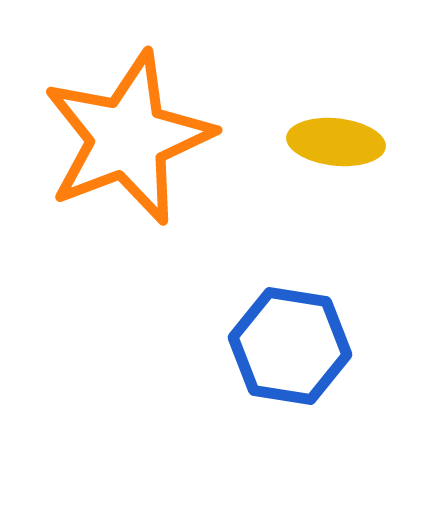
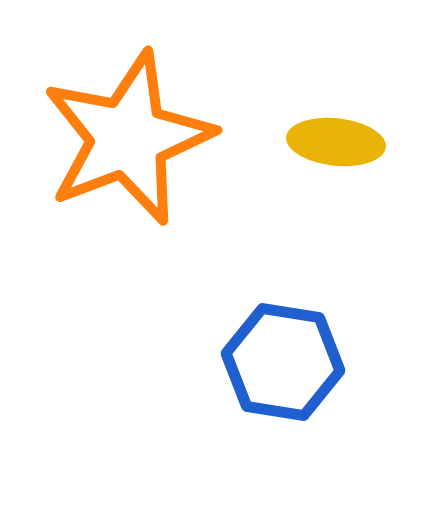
blue hexagon: moved 7 px left, 16 px down
